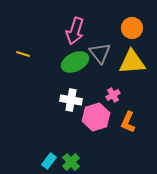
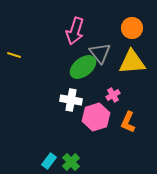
yellow line: moved 9 px left, 1 px down
green ellipse: moved 8 px right, 5 px down; rotated 12 degrees counterclockwise
